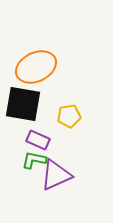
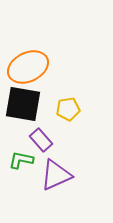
orange ellipse: moved 8 px left
yellow pentagon: moved 1 px left, 7 px up
purple rectangle: moved 3 px right; rotated 25 degrees clockwise
green L-shape: moved 13 px left
